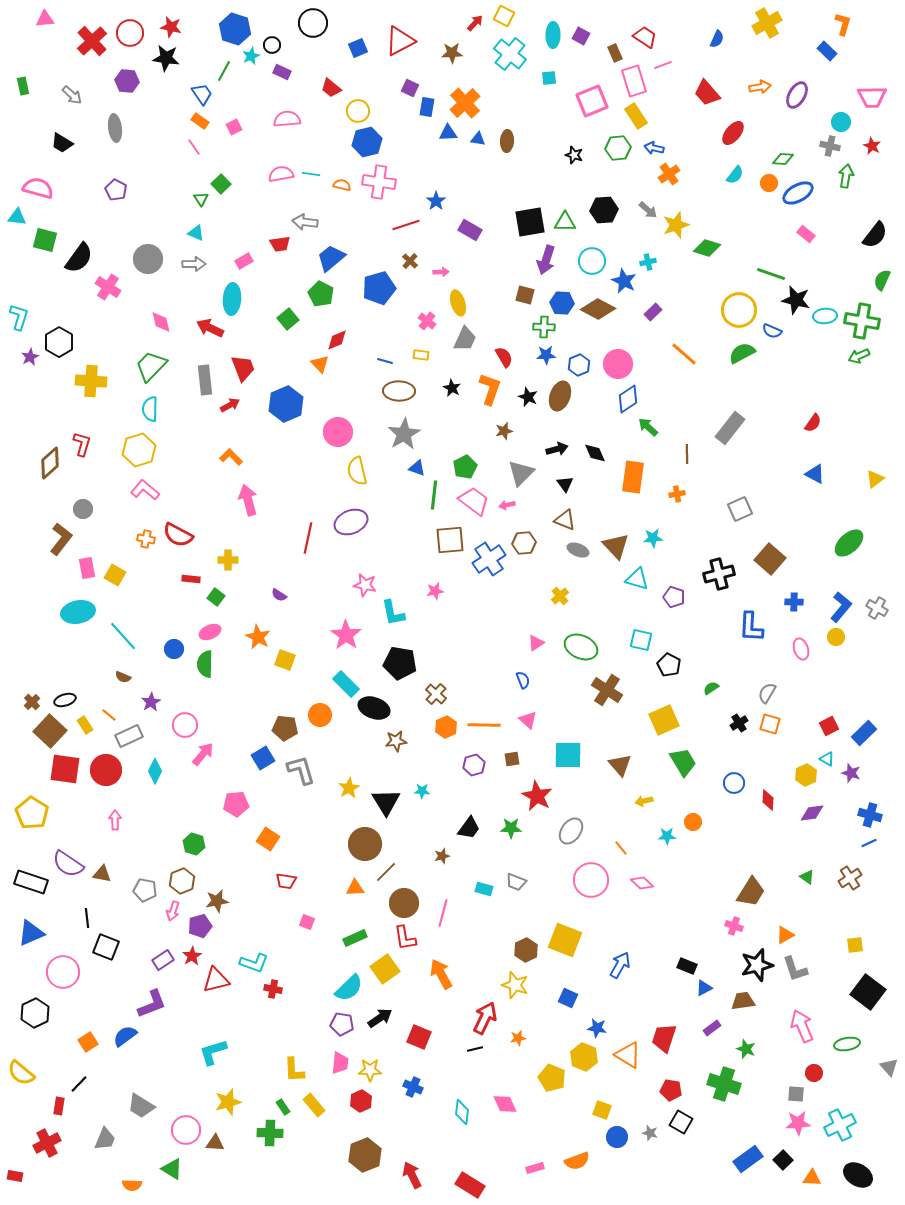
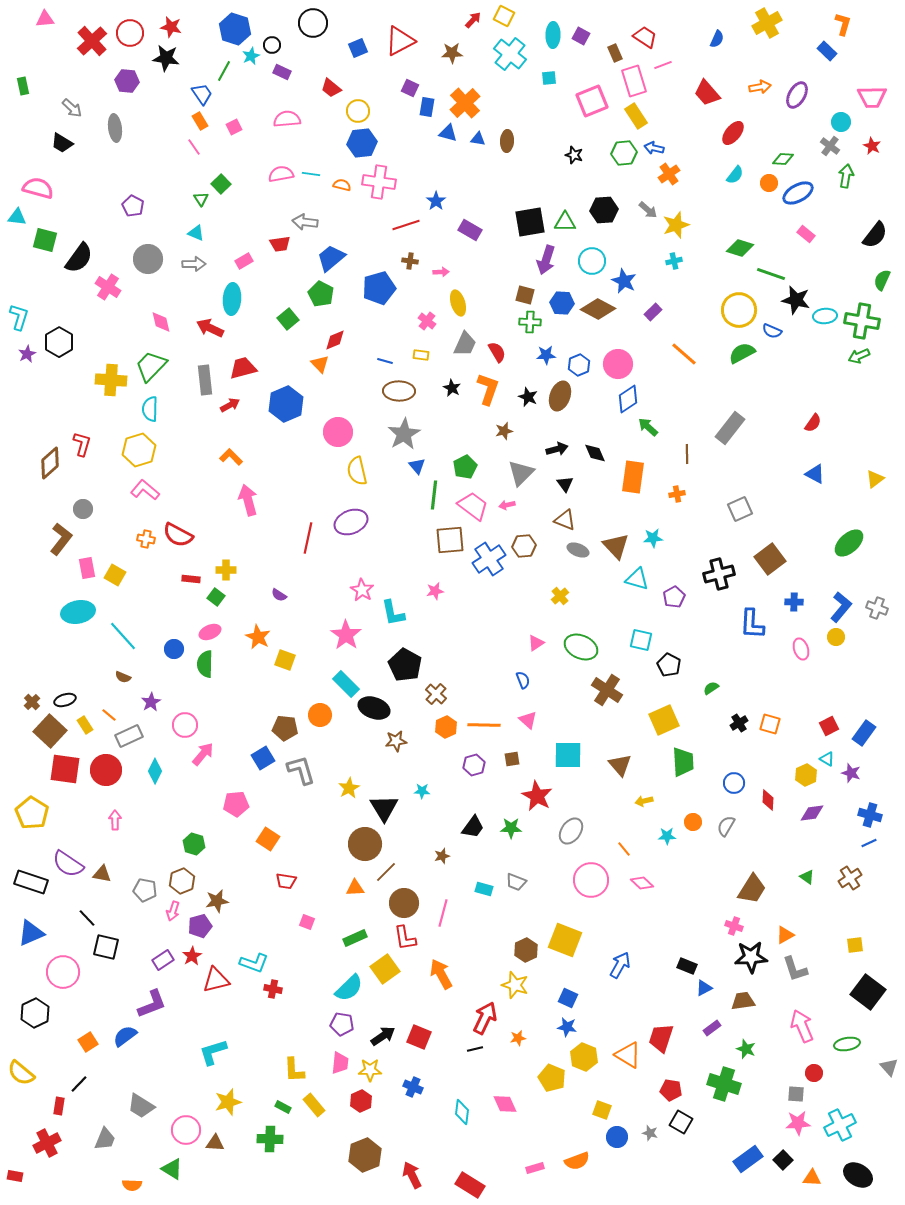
red arrow at (475, 23): moved 2 px left, 3 px up
gray arrow at (72, 95): moved 13 px down
orange rectangle at (200, 121): rotated 24 degrees clockwise
blue triangle at (448, 133): rotated 18 degrees clockwise
blue hexagon at (367, 142): moved 5 px left, 1 px down; rotated 8 degrees clockwise
gray cross at (830, 146): rotated 24 degrees clockwise
green hexagon at (618, 148): moved 6 px right, 5 px down
purple pentagon at (116, 190): moved 17 px right, 16 px down
green diamond at (707, 248): moved 33 px right
brown cross at (410, 261): rotated 35 degrees counterclockwise
cyan cross at (648, 262): moved 26 px right, 1 px up
green cross at (544, 327): moved 14 px left, 5 px up
gray trapezoid at (465, 339): moved 5 px down
red diamond at (337, 340): moved 2 px left
purple star at (30, 357): moved 3 px left, 3 px up
red semicircle at (504, 357): moved 7 px left, 5 px up
red trapezoid at (243, 368): rotated 84 degrees counterclockwise
yellow cross at (91, 381): moved 20 px right, 1 px up
orange L-shape at (490, 389): moved 2 px left
blue triangle at (417, 468): moved 2 px up; rotated 30 degrees clockwise
pink trapezoid at (474, 501): moved 1 px left, 5 px down
brown hexagon at (524, 543): moved 3 px down
brown square at (770, 559): rotated 12 degrees clockwise
yellow cross at (228, 560): moved 2 px left, 10 px down
pink star at (365, 585): moved 3 px left, 5 px down; rotated 20 degrees clockwise
purple pentagon at (674, 597): rotated 25 degrees clockwise
gray cross at (877, 608): rotated 10 degrees counterclockwise
blue L-shape at (751, 627): moved 1 px right, 3 px up
black pentagon at (400, 663): moved 5 px right, 2 px down; rotated 20 degrees clockwise
gray semicircle at (767, 693): moved 41 px left, 133 px down
blue rectangle at (864, 733): rotated 10 degrees counterclockwise
green trapezoid at (683, 762): rotated 28 degrees clockwise
black triangle at (386, 802): moved 2 px left, 6 px down
black trapezoid at (469, 828): moved 4 px right, 1 px up
orange line at (621, 848): moved 3 px right, 1 px down
brown trapezoid at (751, 892): moved 1 px right, 3 px up
black line at (87, 918): rotated 36 degrees counterclockwise
black square at (106, 947): rotated 8 degrees counterclockwise
black star at (757, 965): moved 6 px left, 8 px up; rotated 12 degrees clockwise
black arrow at (380, 1018): moved 3 px right, 18 px down
blue star at (597, 1028): moved 30 px left, 1 px up
red trapezoid at (664, 1038): moved 3 px left
green rectangle at (283, 1107): rotated 28 degrees counterclockwise
green cross at (270, 1133): moved 6 px down
